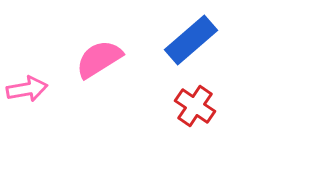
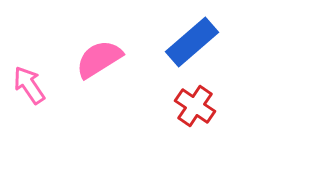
blue rectangle: moved 1 px right, 2 px down
pink arrow: moved 2 px right, 4 px up; rotated 114 degrees counterclockwise
